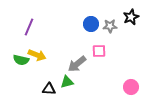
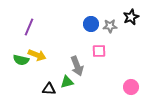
gray arrow: moved 2 px down; rotated 72 degrees counterclockwise
